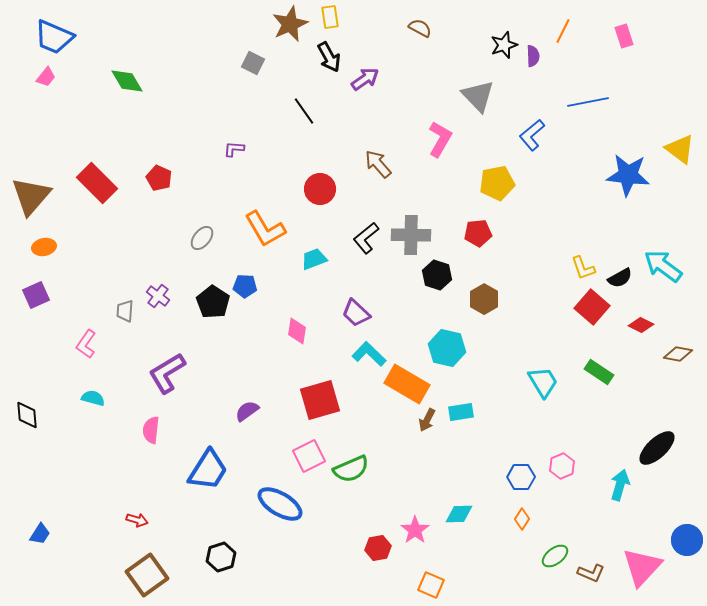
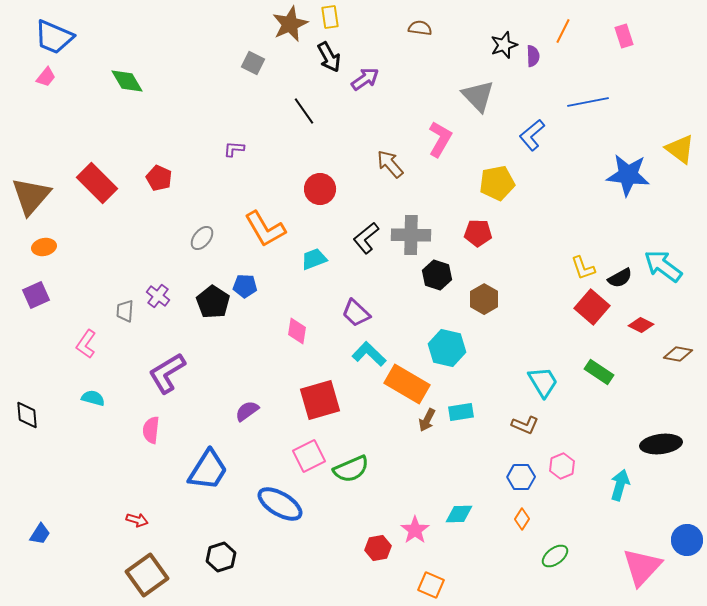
brown semicircle at (420, 28): rotated 20 degrees counterclockwise
brown arrow at (378, 164): moved 12 px right
red pentagon at (478, 233): rotated 8 degrees clockwise
black ellipse at (657, 448): moved 4 px right, 4 px up; rotated 36 degrees clockwise
brown L-shape at (591, 573): moved 66 px left, 148 px up
